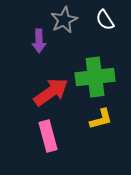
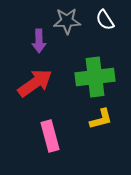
gray star: moved 3 px right, 1 px down; rotated 24 degrees clockwise
red arrow: moved 16 px left, 9 px up
pink rectangle: moved 2 px right
